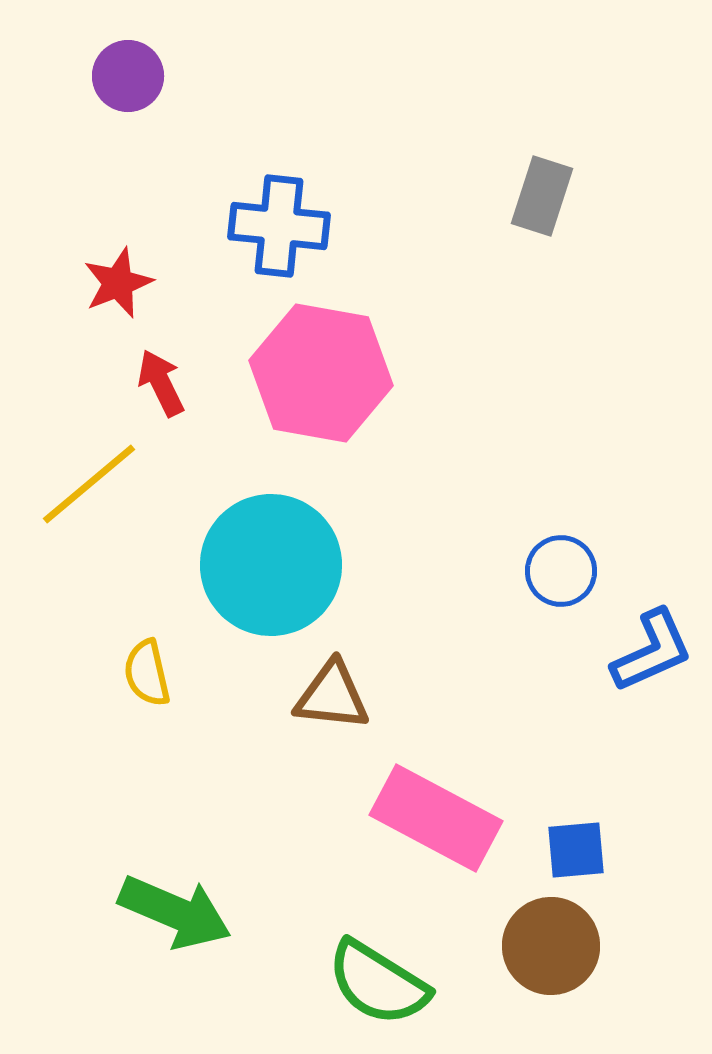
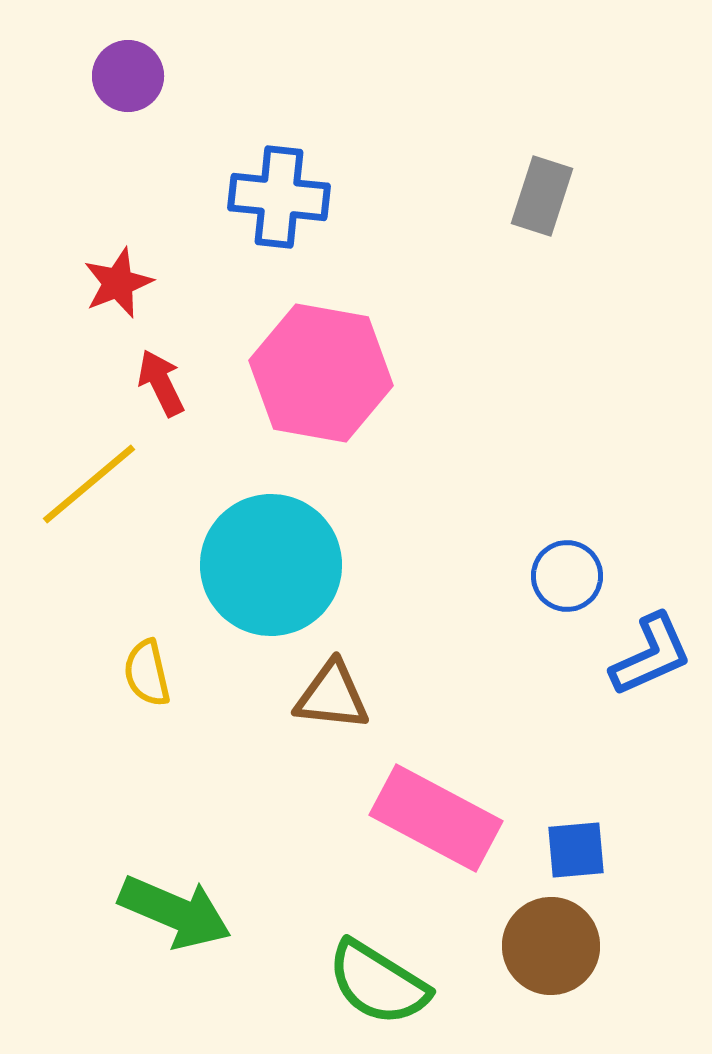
blue cross: moved 29 px up
blue circle: moved 6 px right, 5 px down
blue L-shape: moved 1 px left, 4 px down
